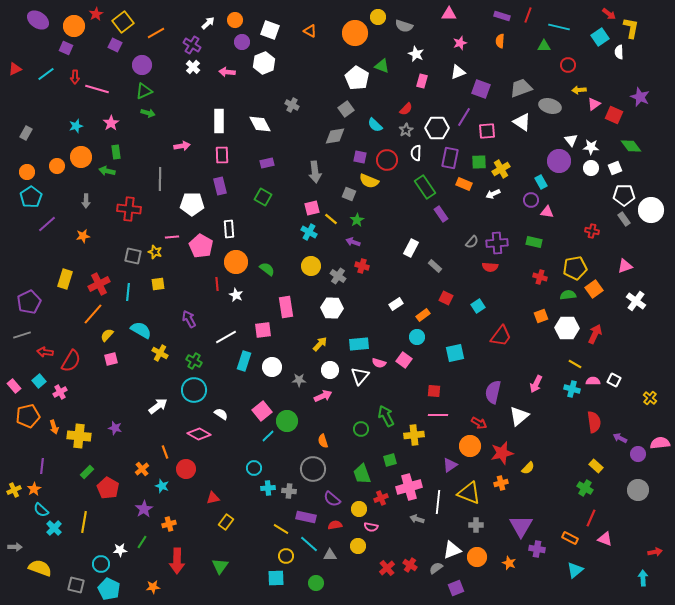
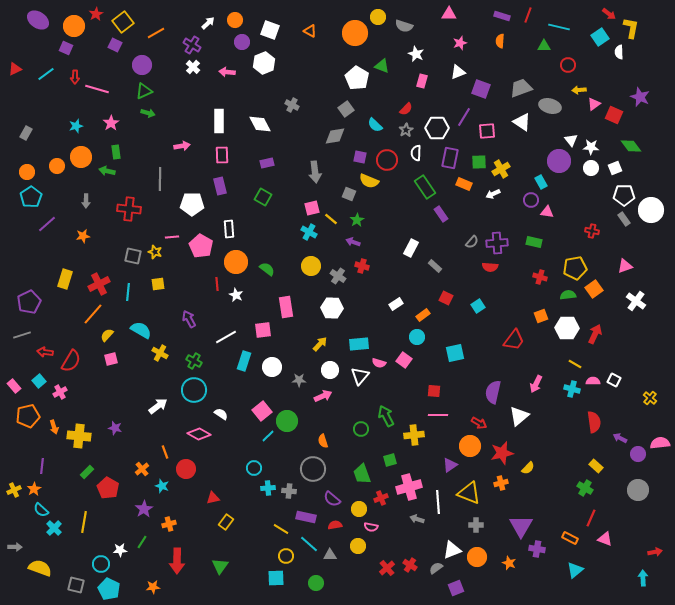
red trapezoid at (501, 336): moved 13 px right, 4 px down
white line at (438, 502): rotated 10 degrees counterclockwise
